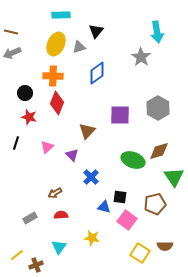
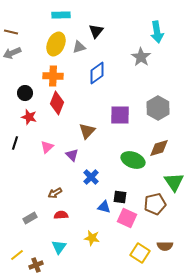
black line: moved 1 px left
brown diamond: moved 3 px up
green triangle: moved 5 px down
pink square: moved 2 px up; rotated 12 degrees counterclockwise
